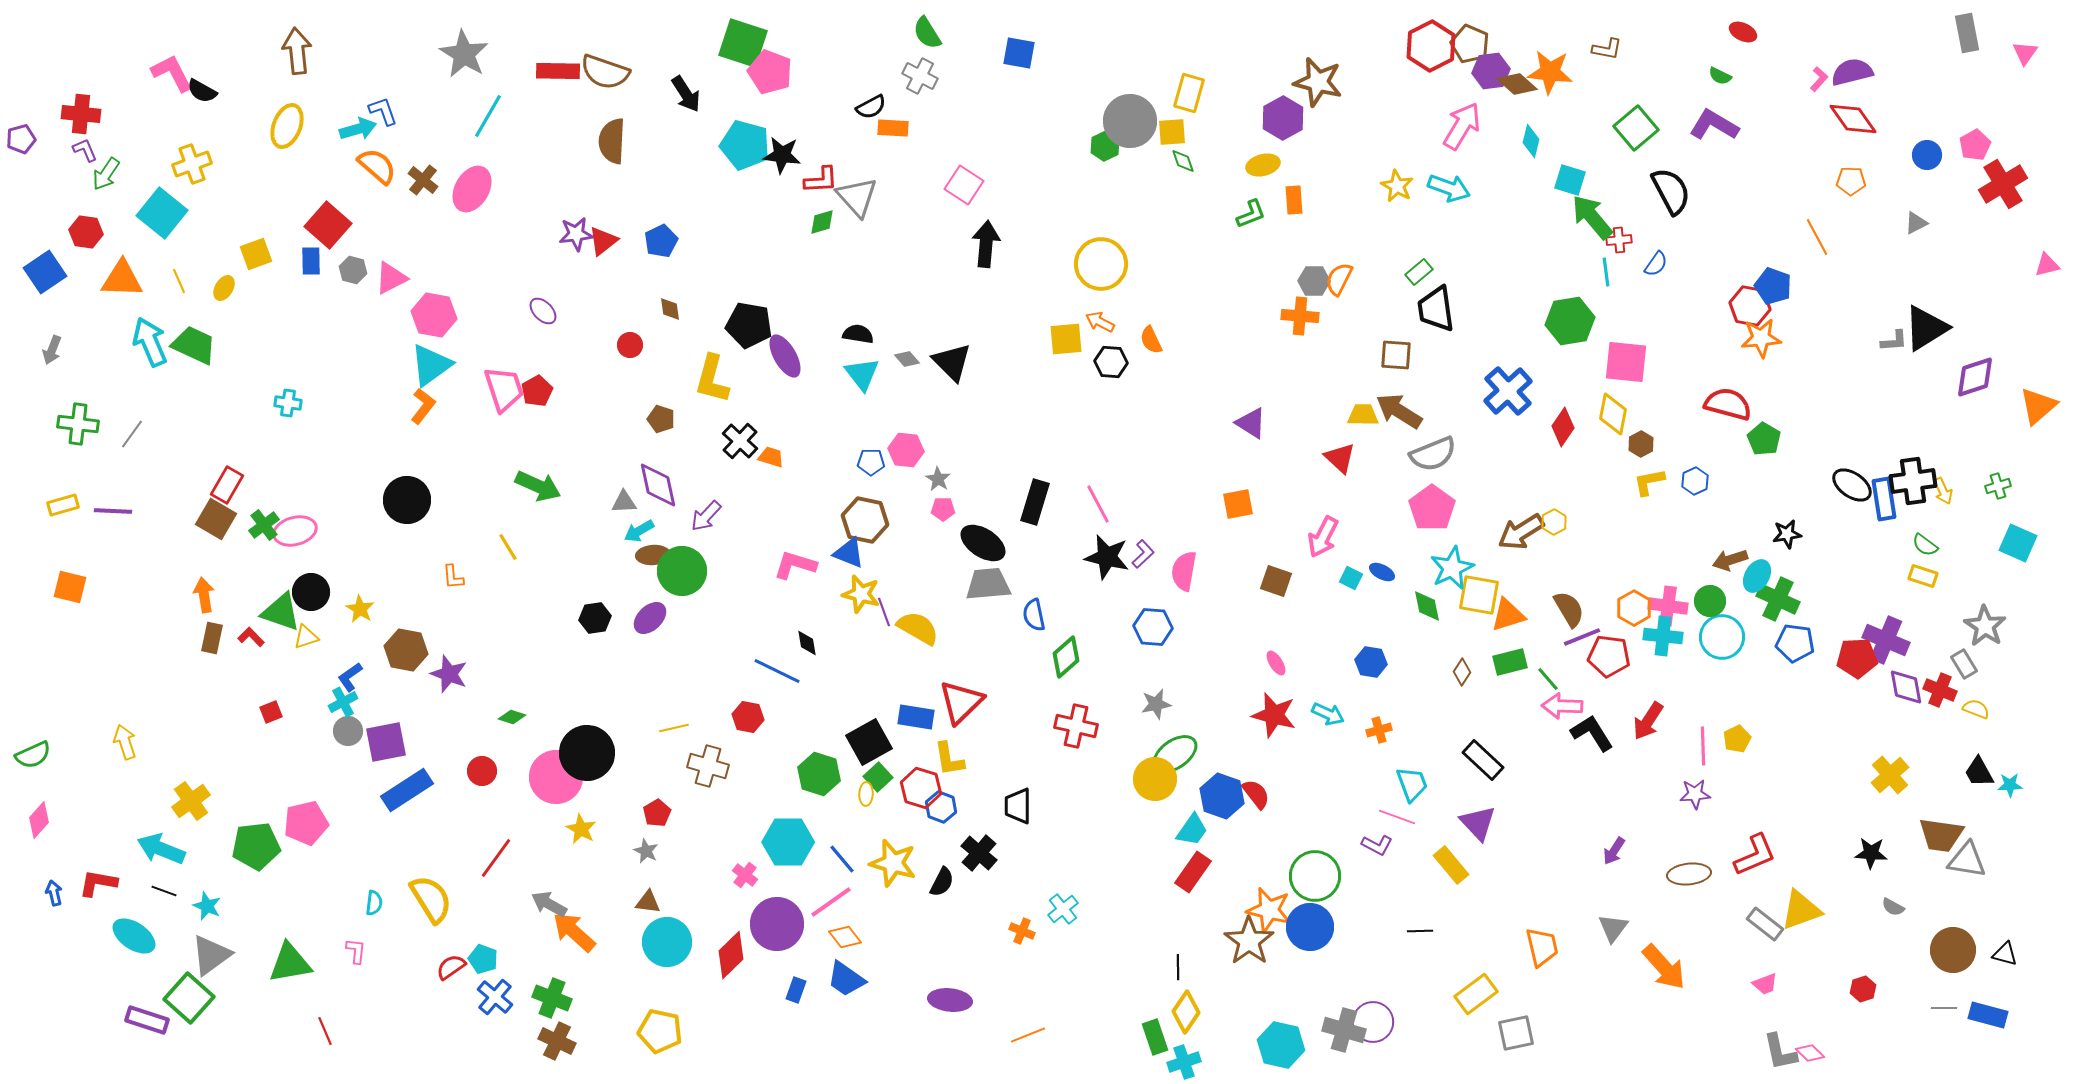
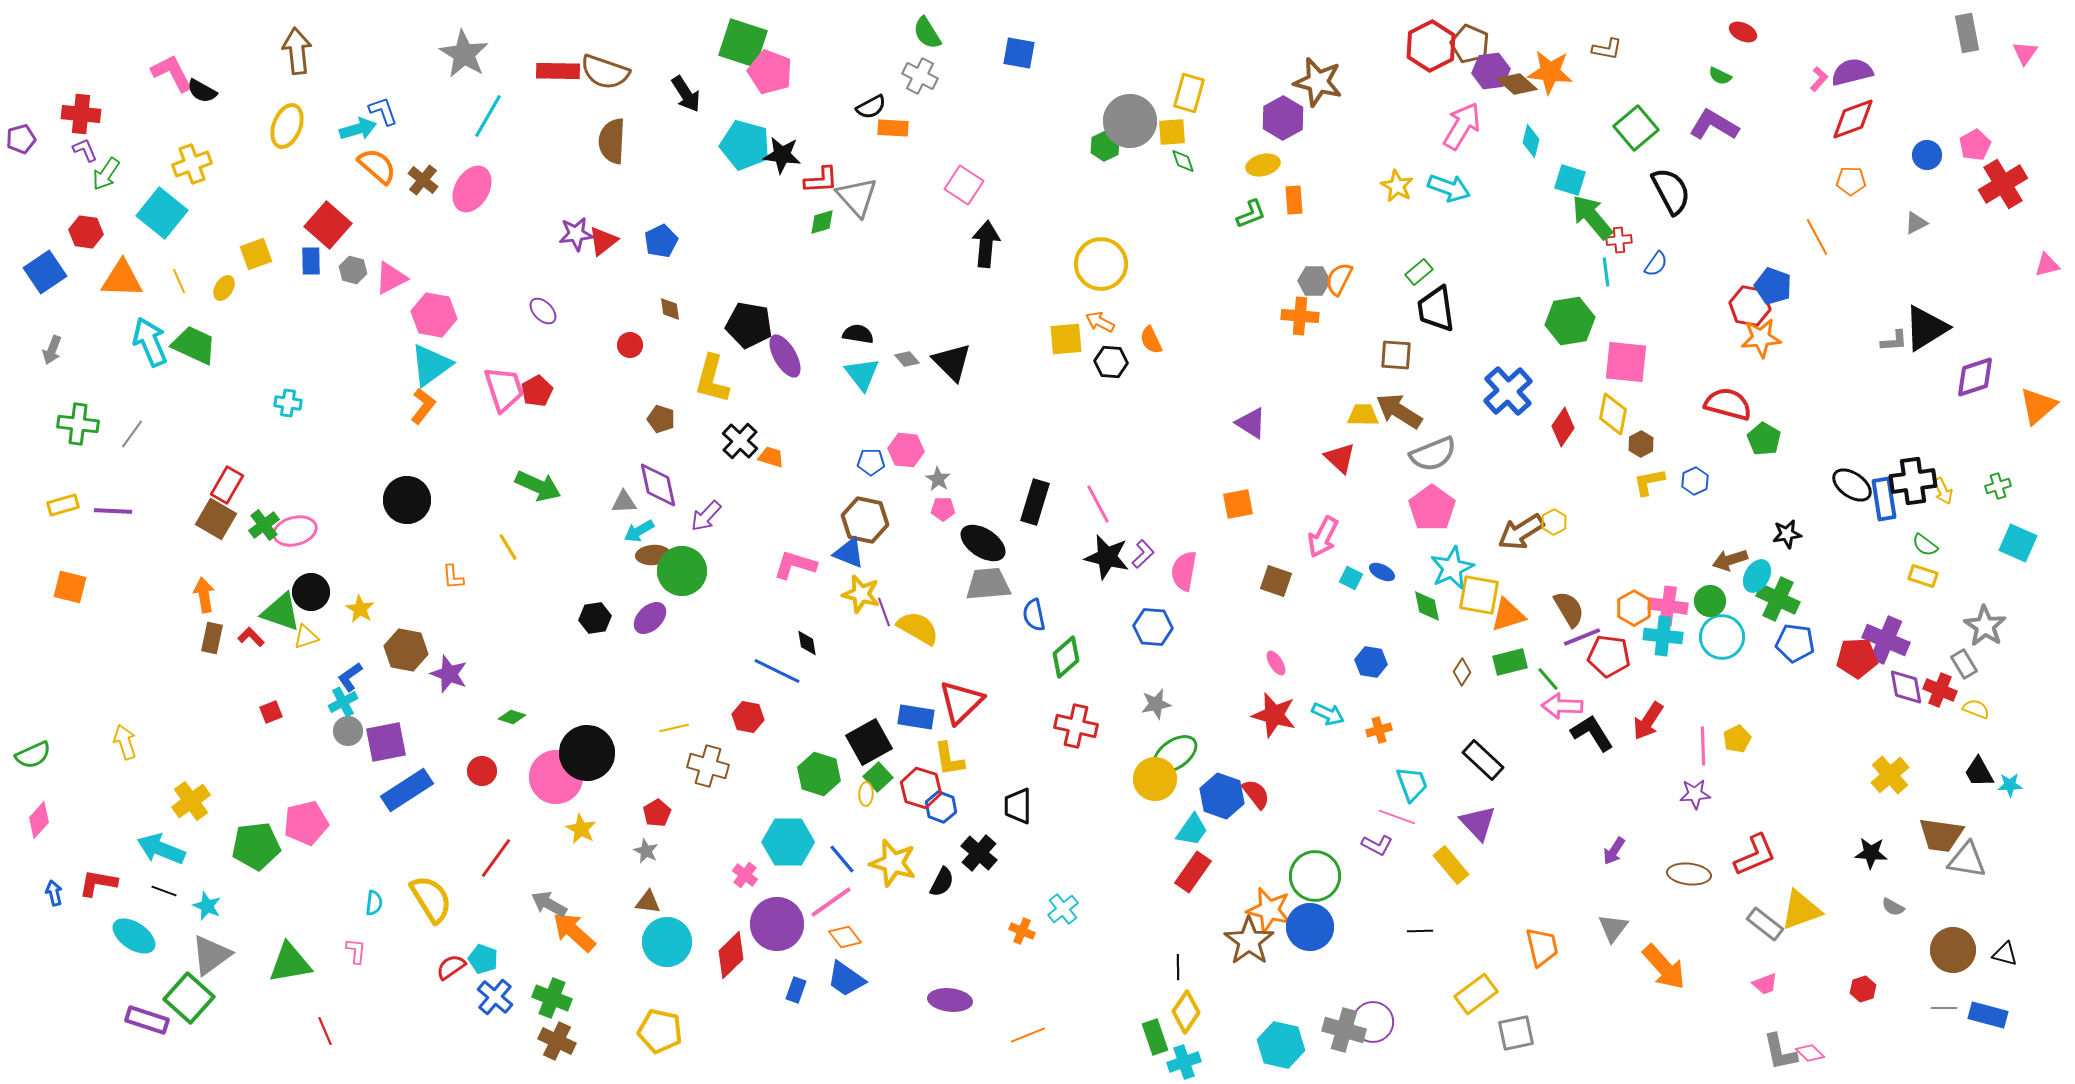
red diamond at (1853, 119): rotated 75 degrees counterclockwise
brown ellipse at (1689, 874): rotated 12 degrees clockwise
